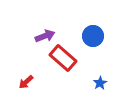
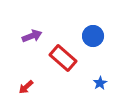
purple arrow: moved 13 px left
red arrow: moved 5 px down
